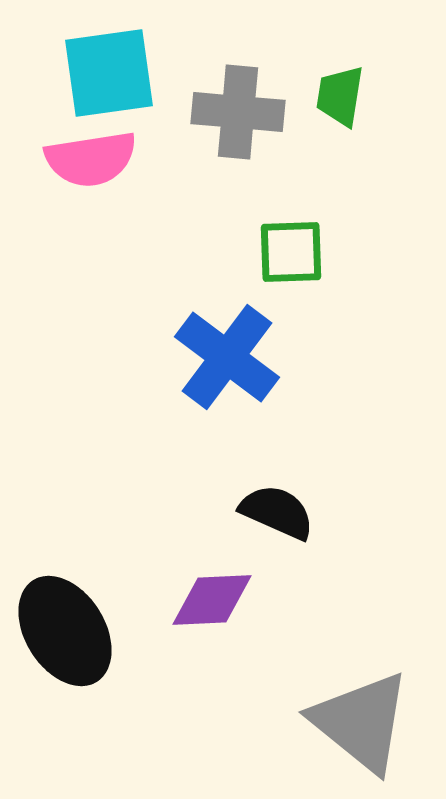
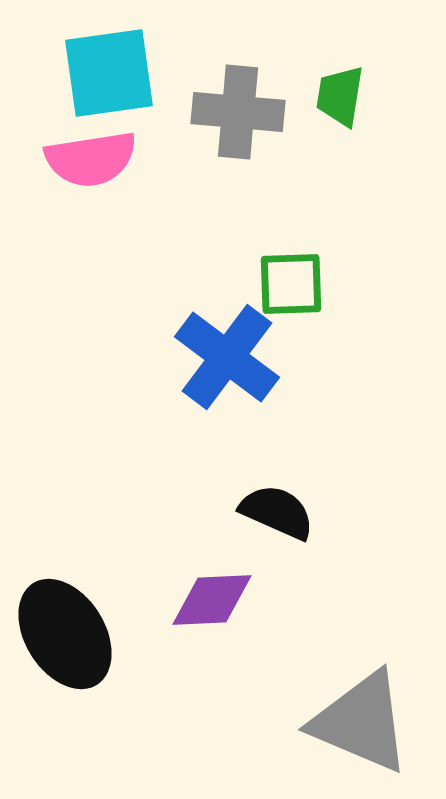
green square: moved 32 px down
black ellipse: moved 3 px down
gray triangle: rotated 16 degrees counterclockwise
